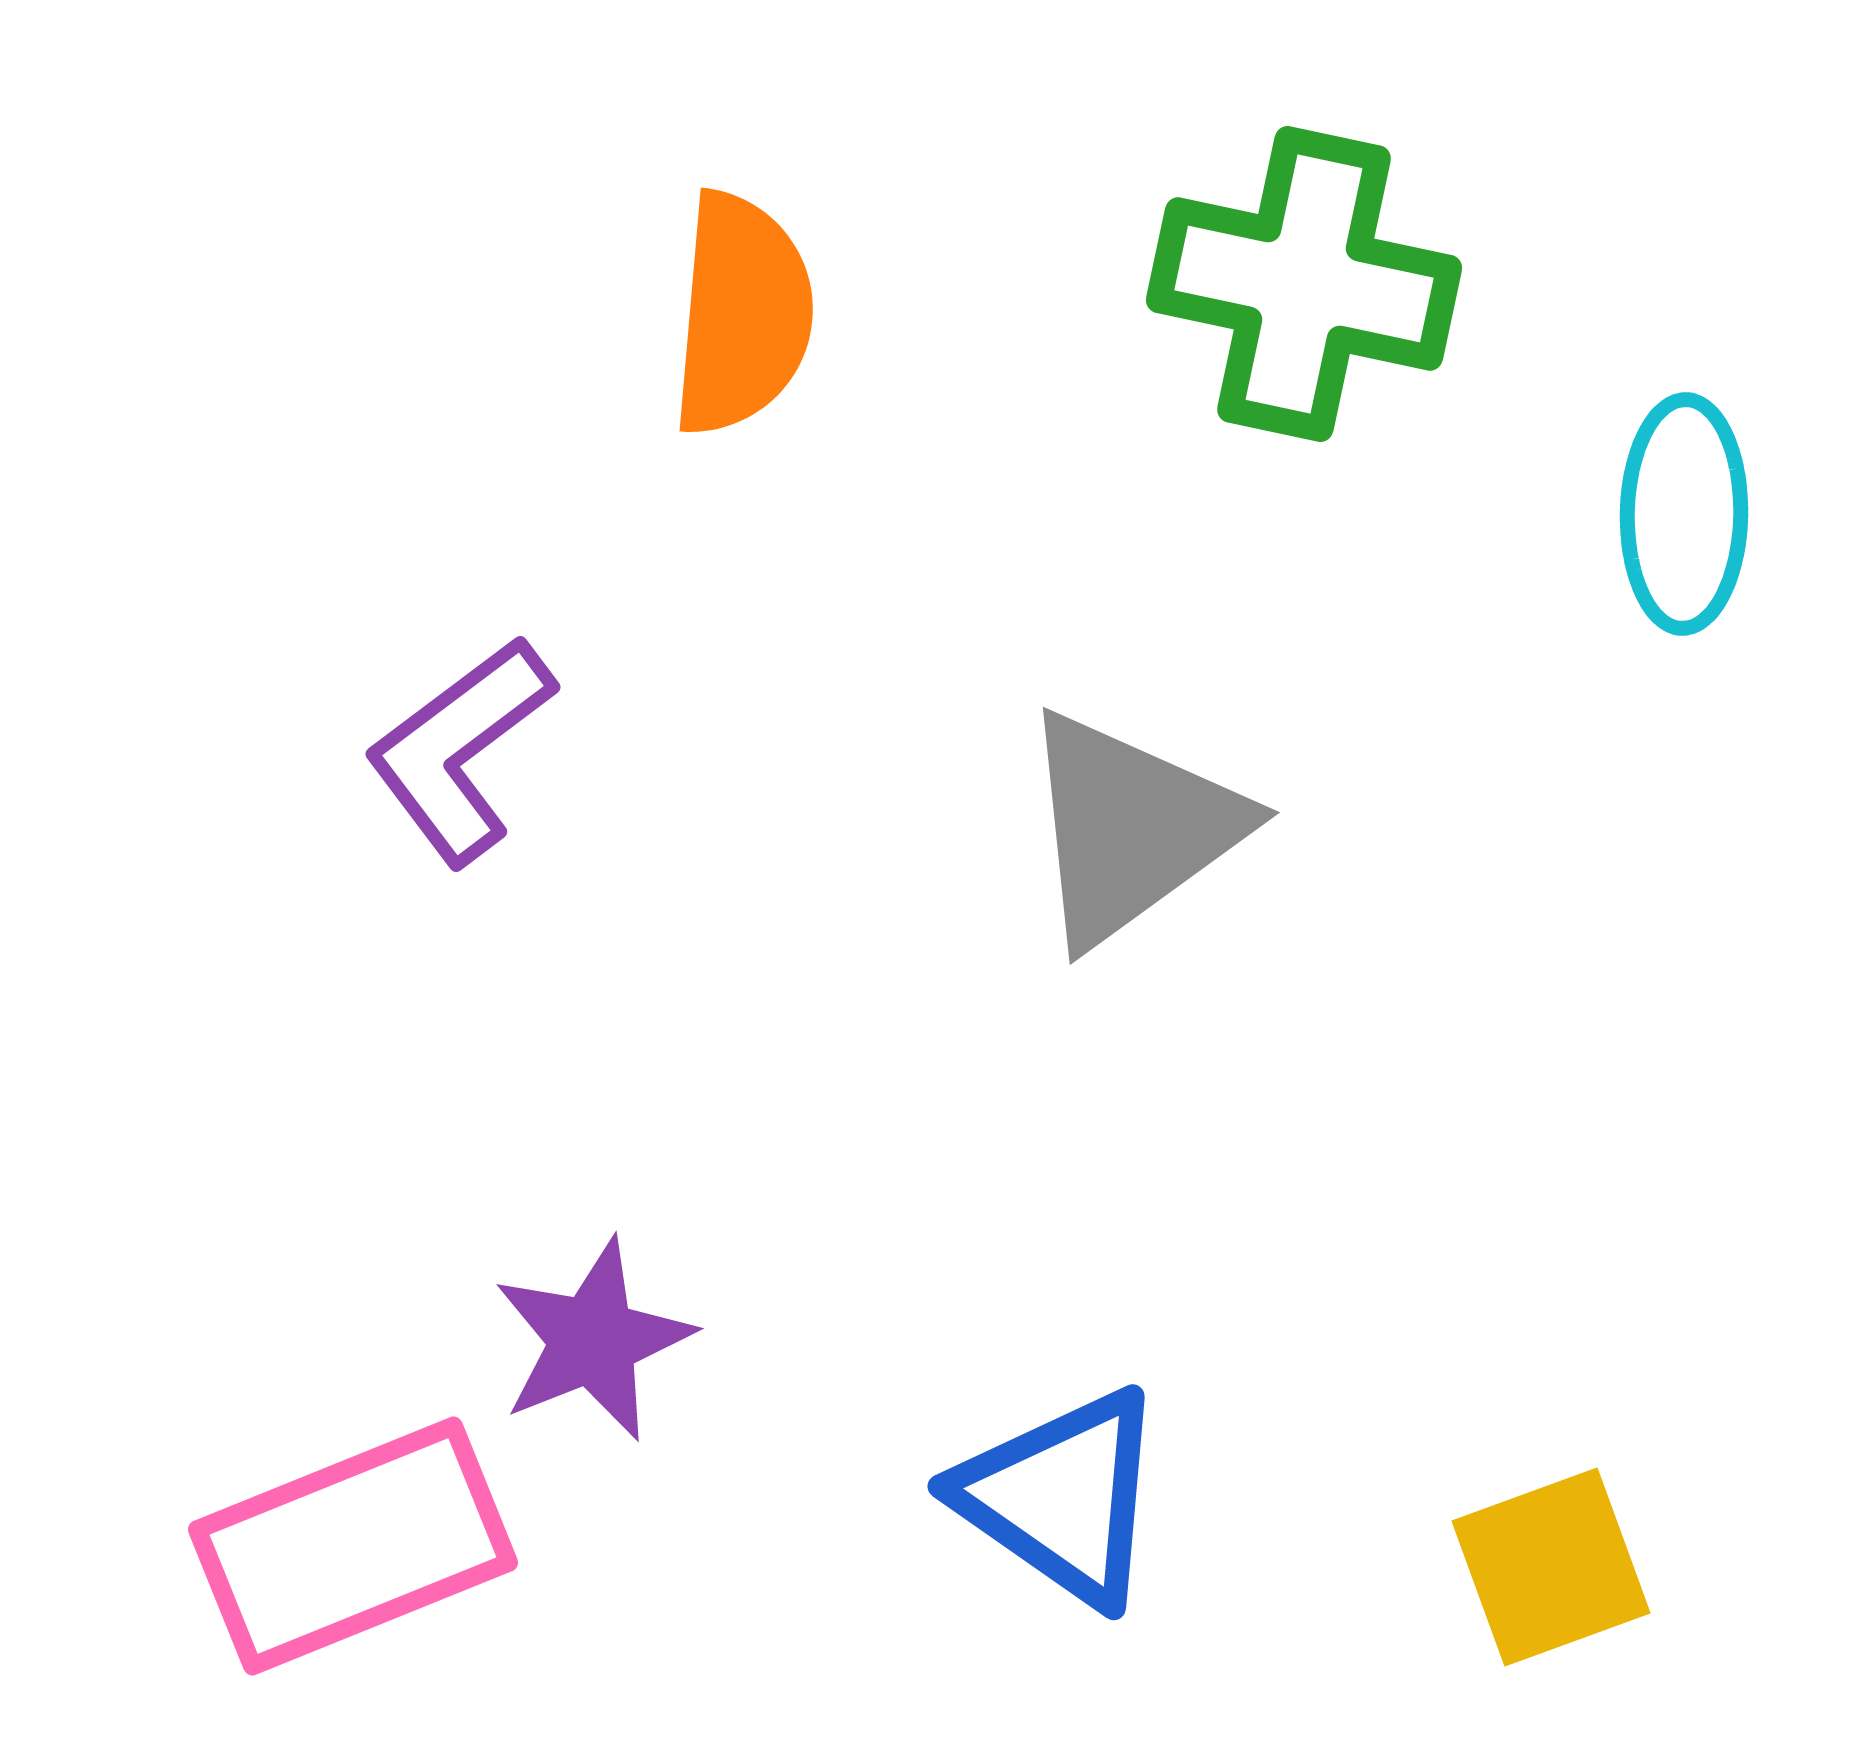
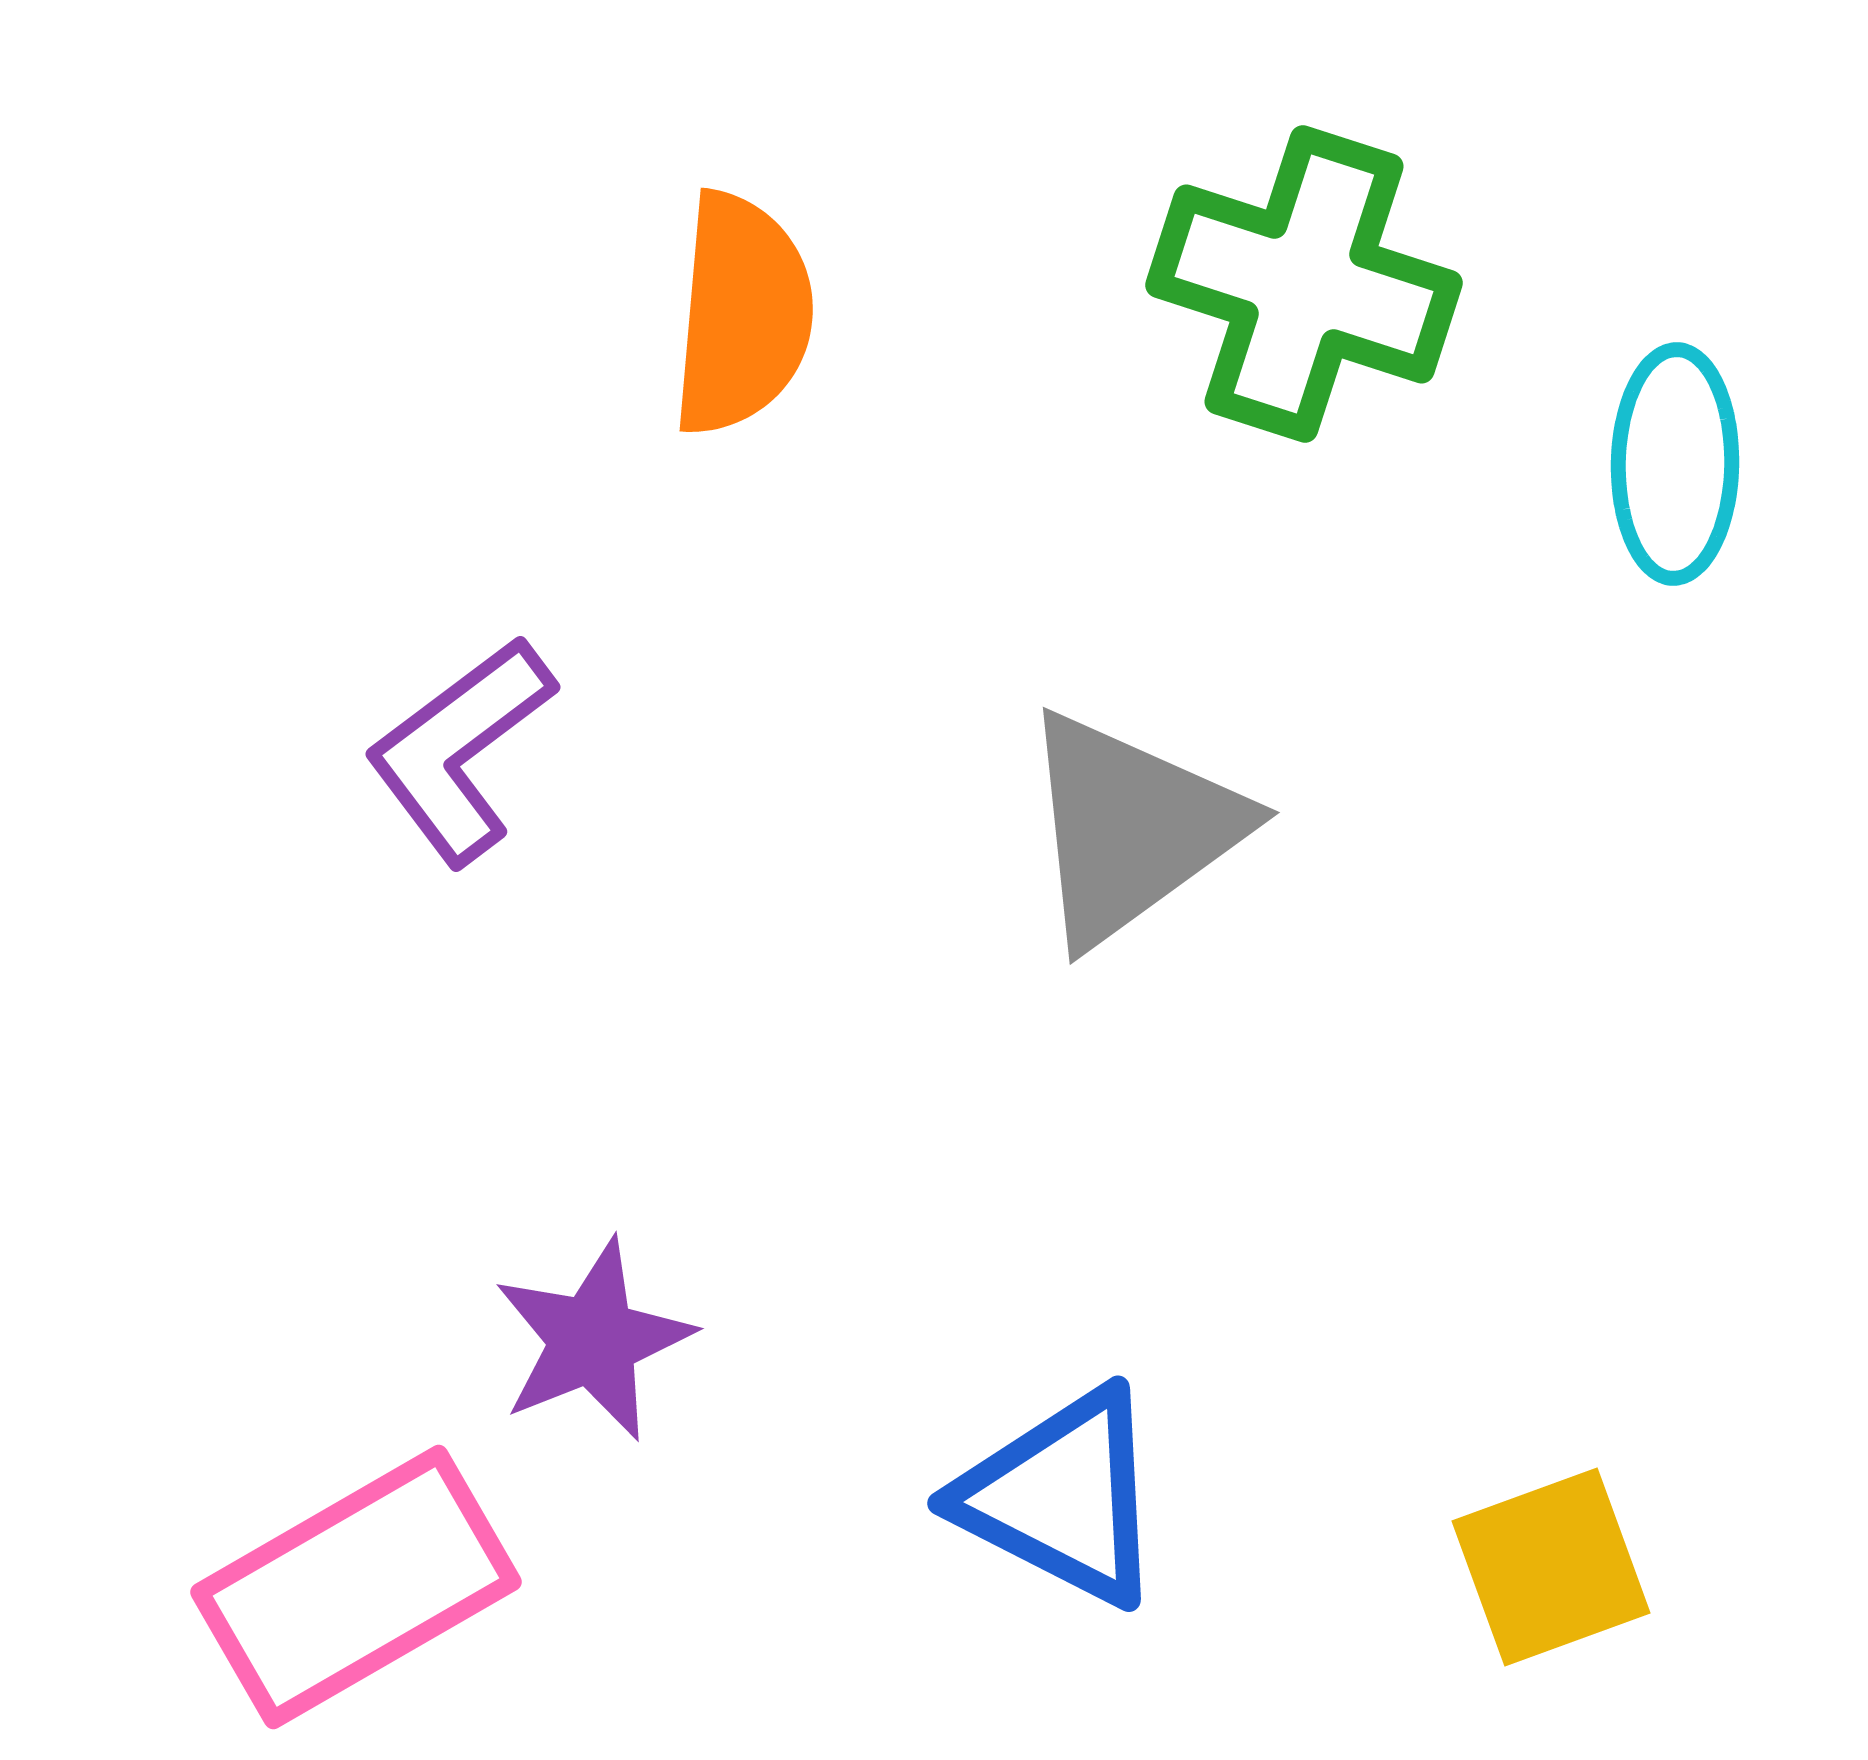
green cross: rotated 6 degrees clockwise
cyan ellipse: moved 9 px left, 50 px up
blue triangle: rotated 8 degrees counterclockwise
pink rectangle: moved 3 px right, 41 px down; rotated 8 degrees counterclockwise
